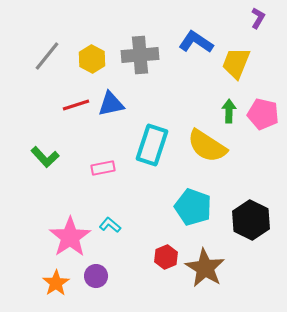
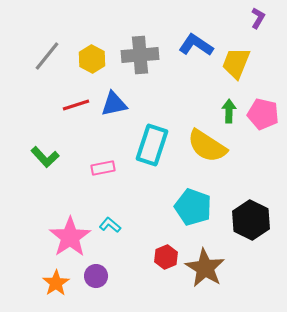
blue L-shape: moved 3 px down
blue triangle: moved 3 px right
